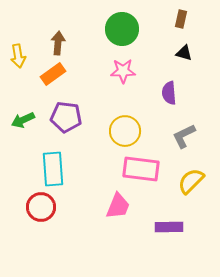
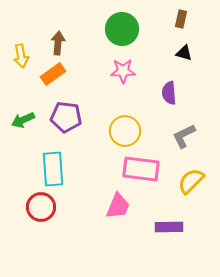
yellow arrow: moved 3 px right
